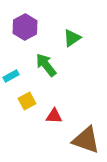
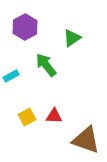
yellow square: moved 16 px down
